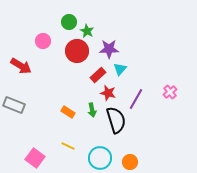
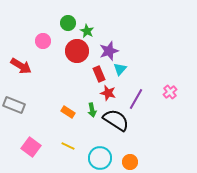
green circle: moved 1 px left, 1 px down
purple star: moved 2 px down; rotated 18 degrees counterclockwise
red rectangle: moved 1 px right, 1 px up; rotated 70 degrees counterclockwise
black semicircle: rotated 40 degrees counterclockwise
pink square: moved 4 px left, 11 px up
